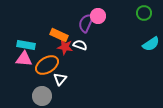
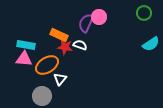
pink circle: moved 1 px right, 1 px down
